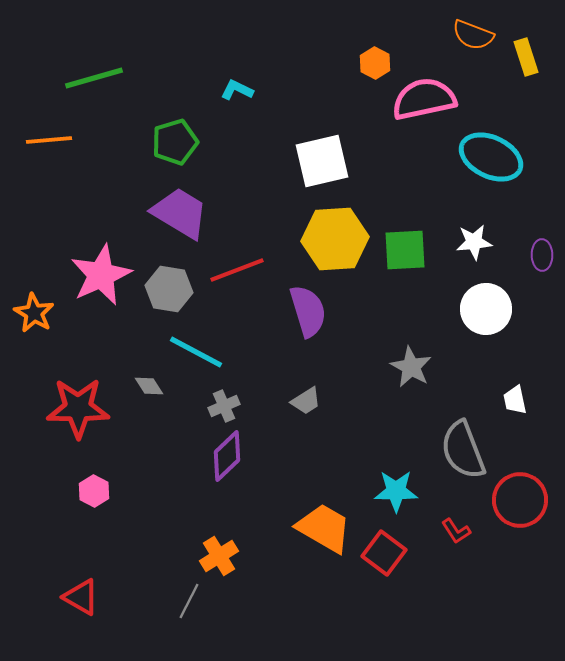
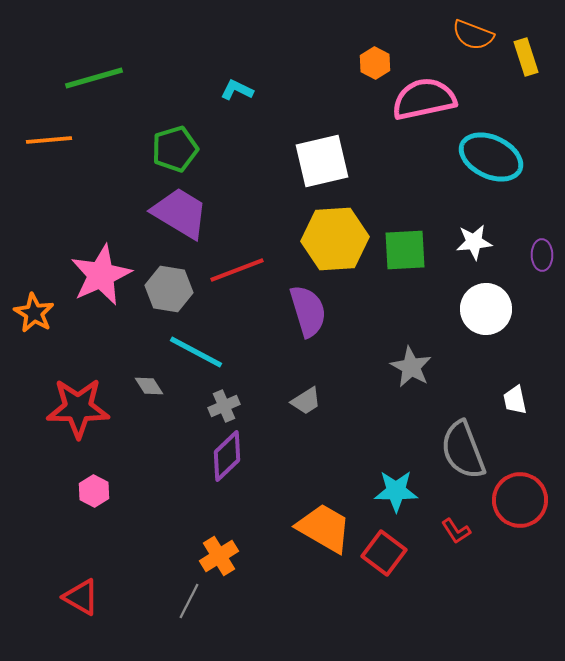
green pentagon: moved 7 px down
